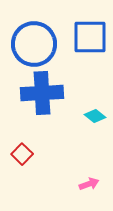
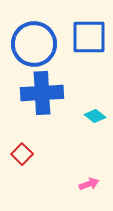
blue square: moved 1 px left
